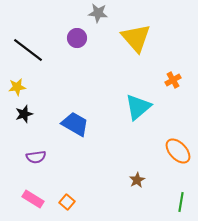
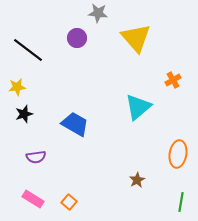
orange ellipse: moved 3 px down; rotated 52 degrees clockwise
orange square: moved 2 px right
